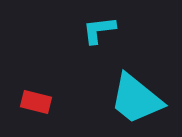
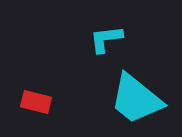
cyan L-shape: moved 7 px right, 9 px down
